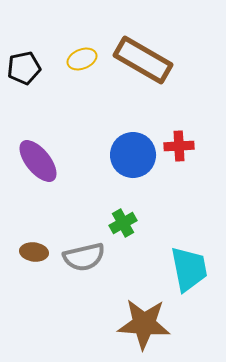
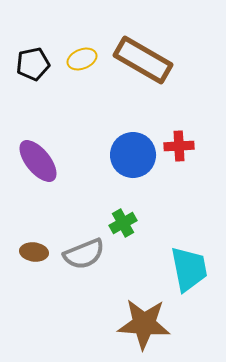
black pentagon: moved 9 px right, 4 px up
gray semicircle: moved 3 px up; rotated 9 degrees counterclockwise
